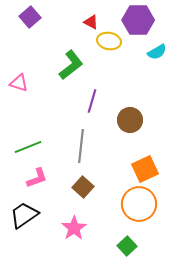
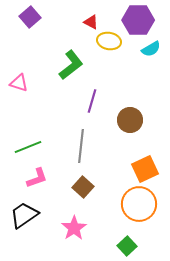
cyan semicircle: moved 6 px left, 3 px up
